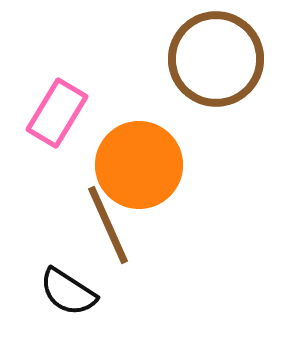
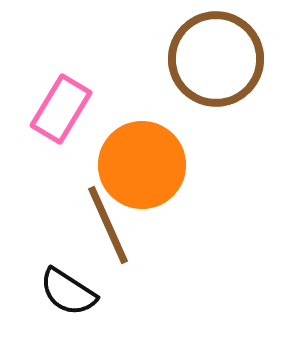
pink rectangle: moved 4 px right, 4 px up
orange circle: moved 3 px right
